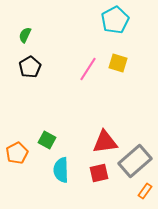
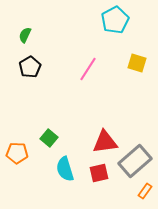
yellow square: moved 19 px right
green square: moved 2 px right, 2 px up; rotated 12 degrees clockwise
orange pentagon: rotated 30 degrees clockwise
cyan semicircle: moved 4 px right, 1 px up; rotated 15 degrees counterclockwise
